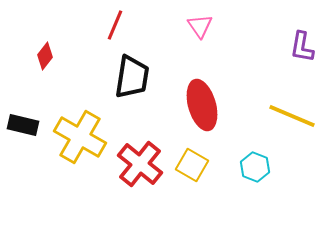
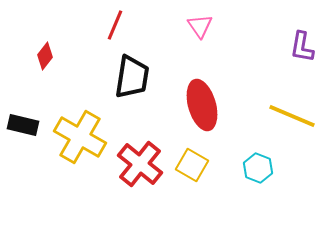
cyan hexagon: moved 3 px right, 1 px down
